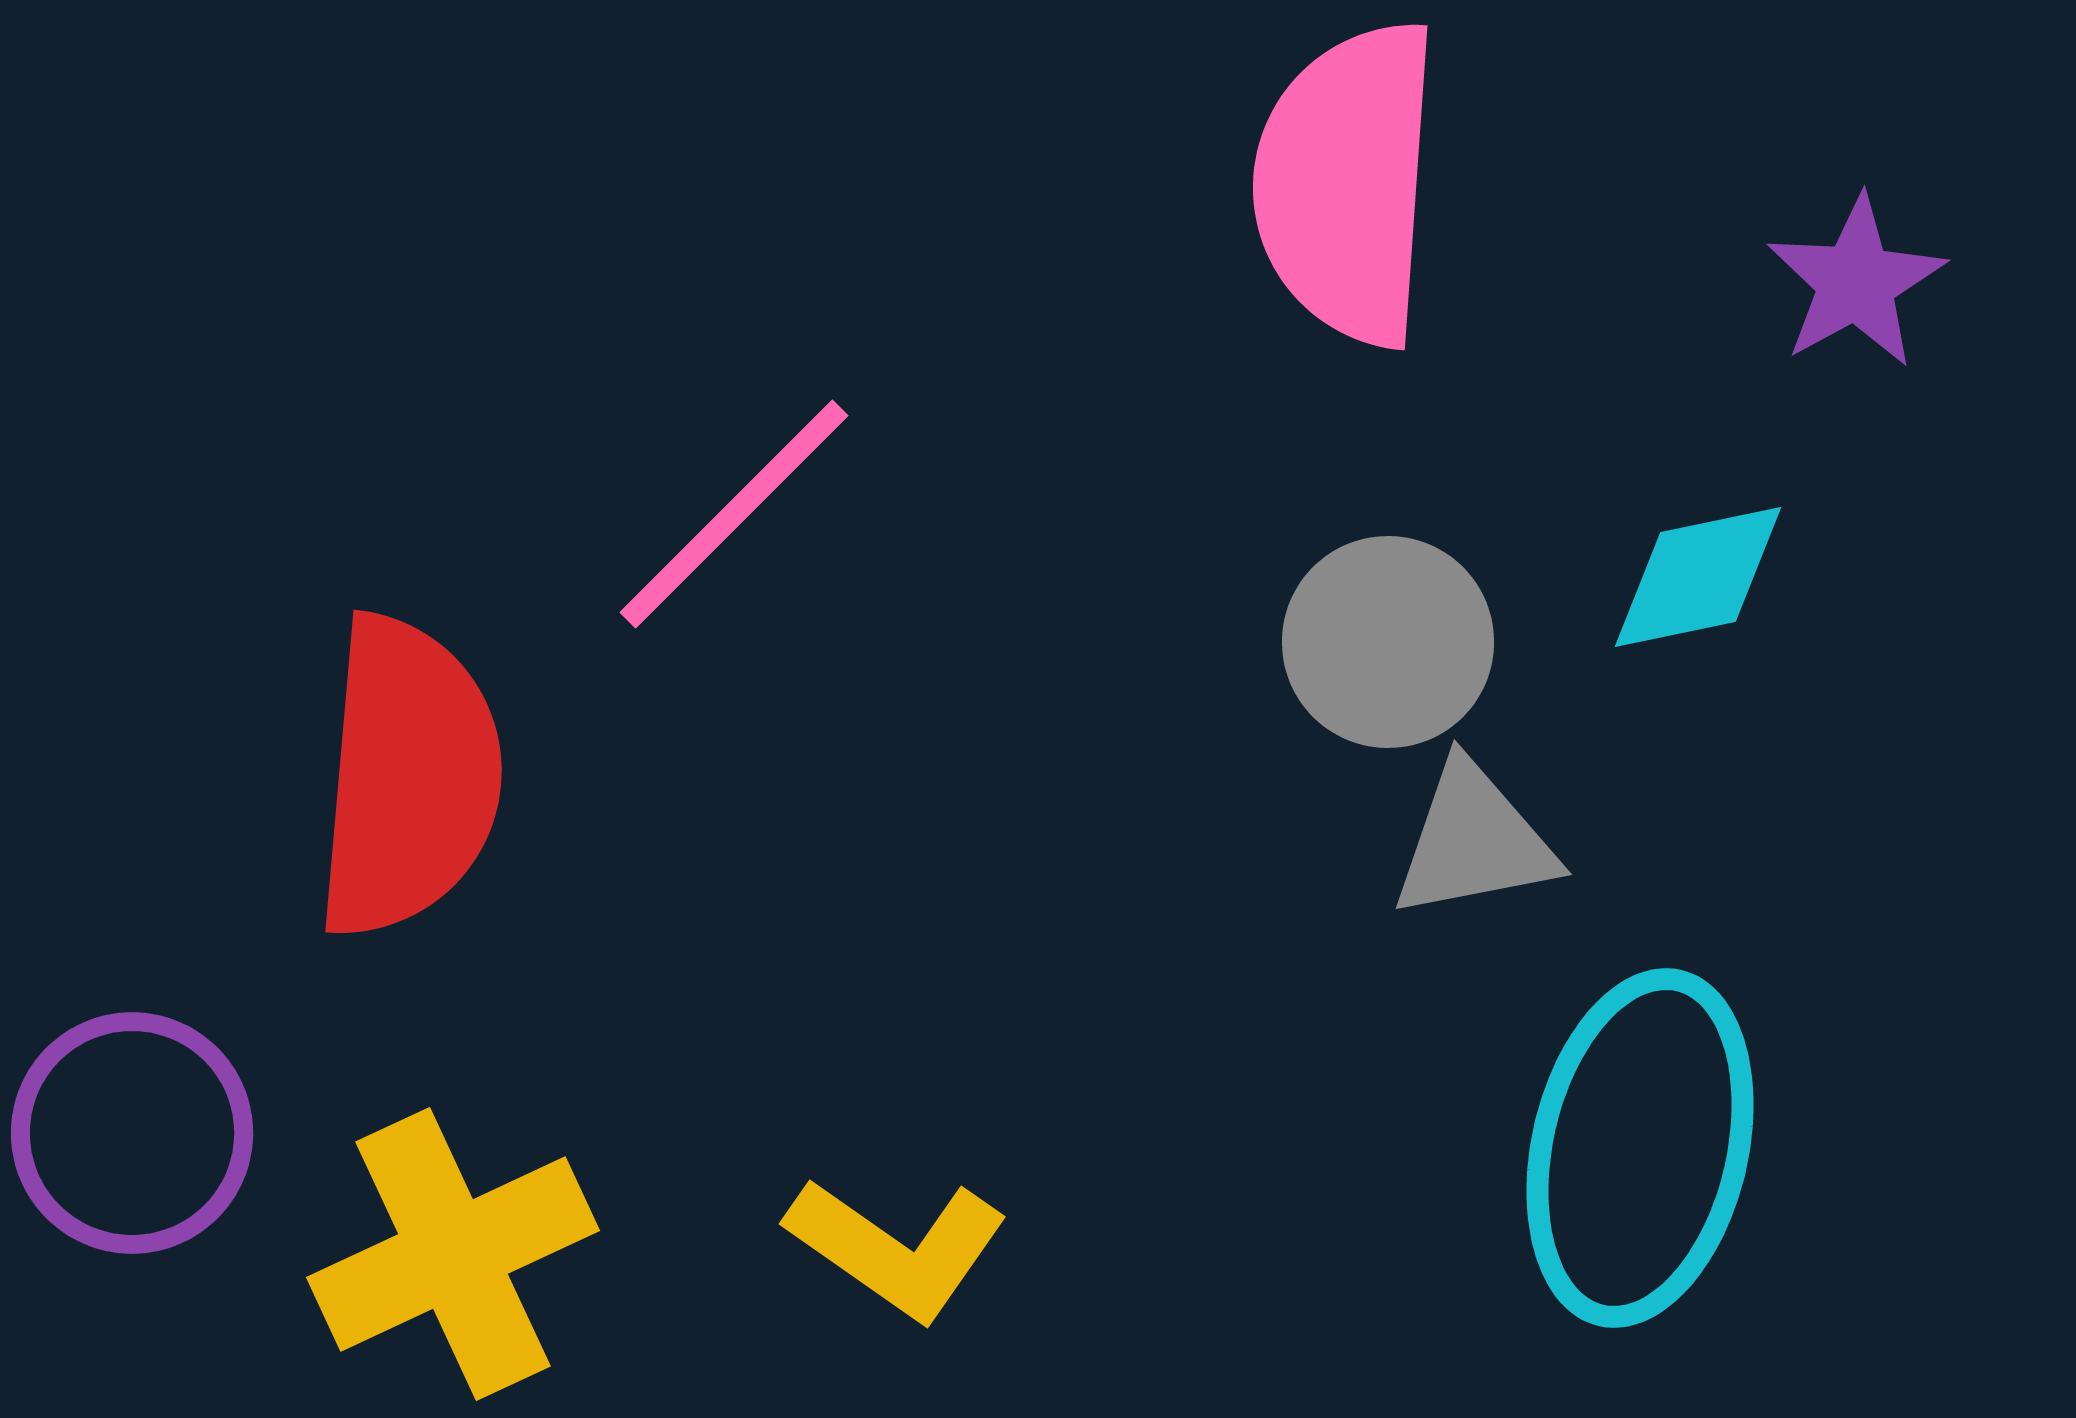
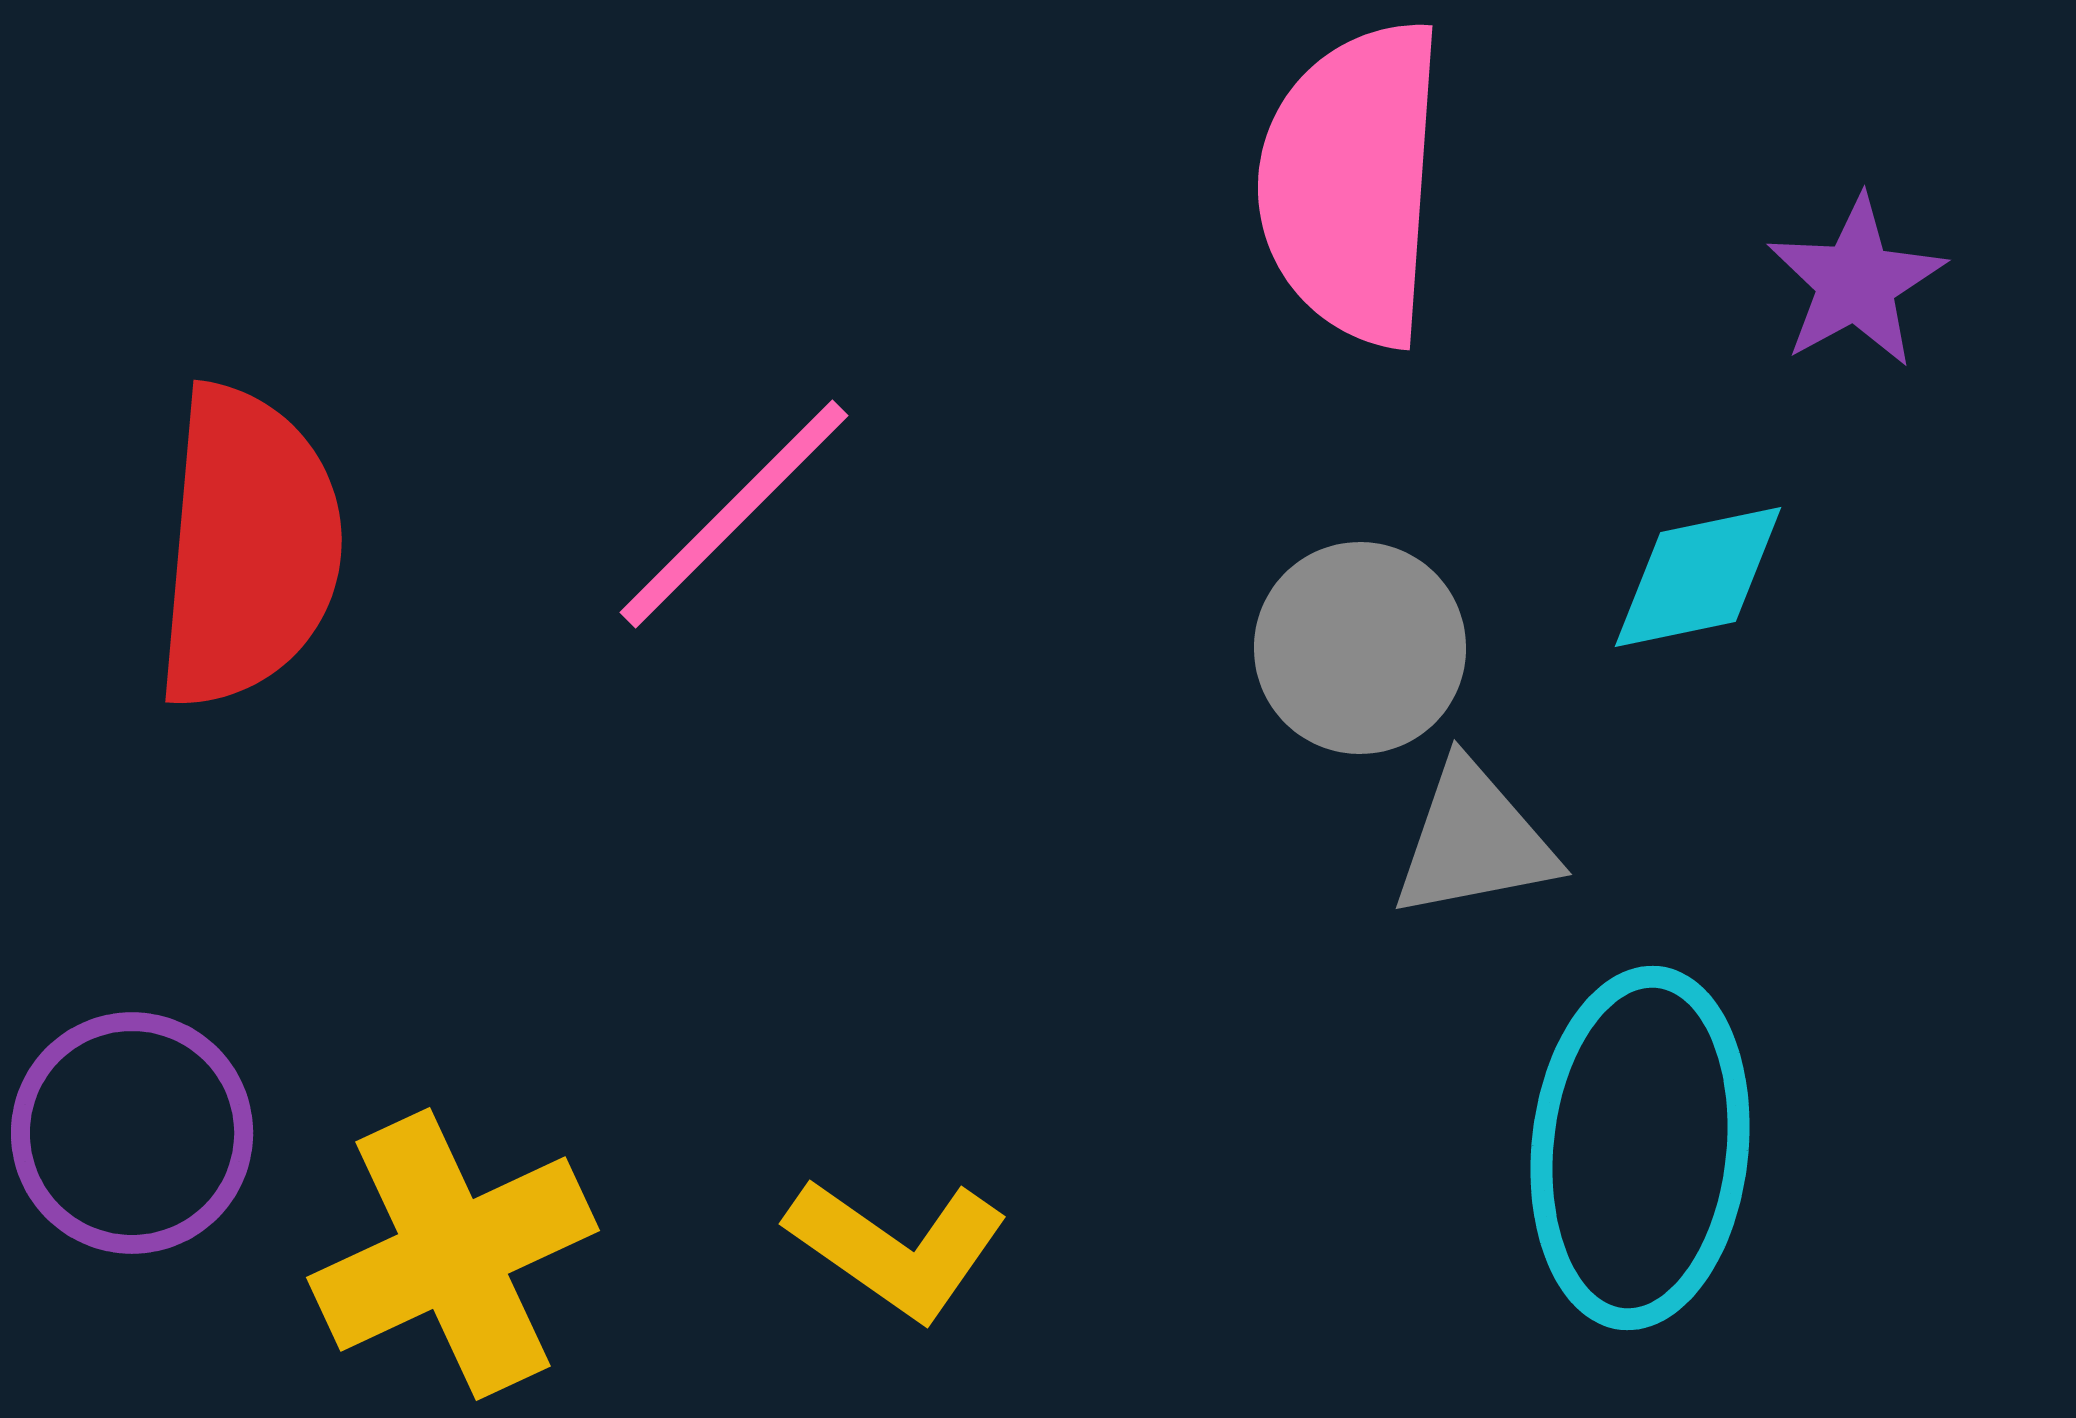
pink semicircle: moved 5 px right
gray circle: moved 28 px left, 6 px down
red semicircle: moved 160 px left, 230 px up
cyan ellipse: rotated 7 degrees counterclockwise
